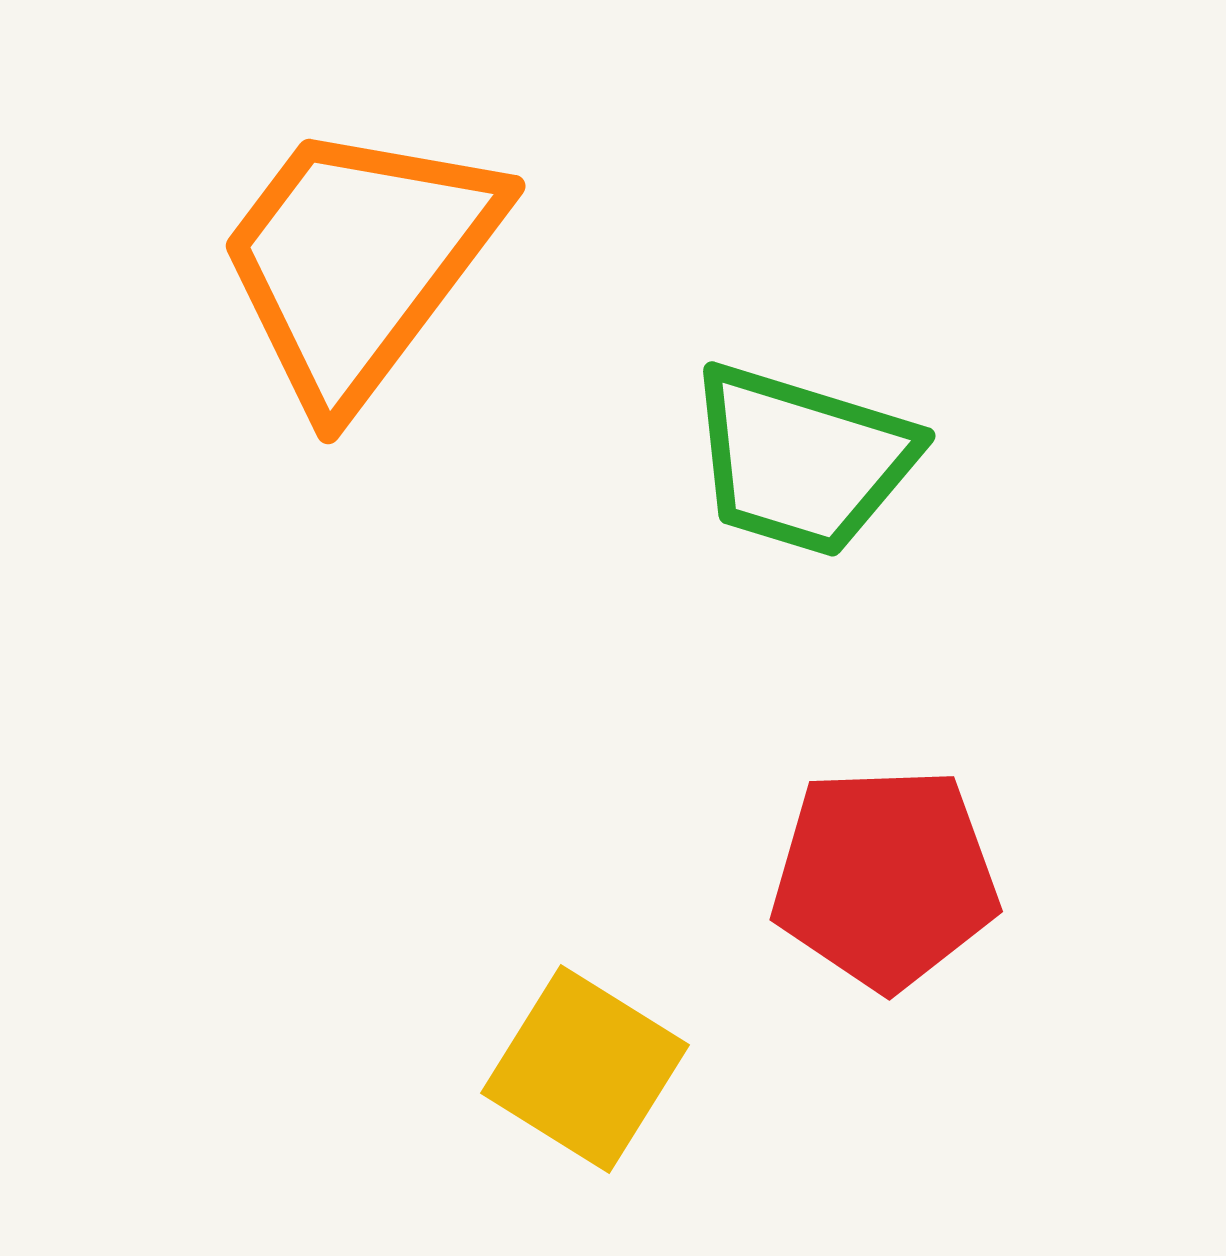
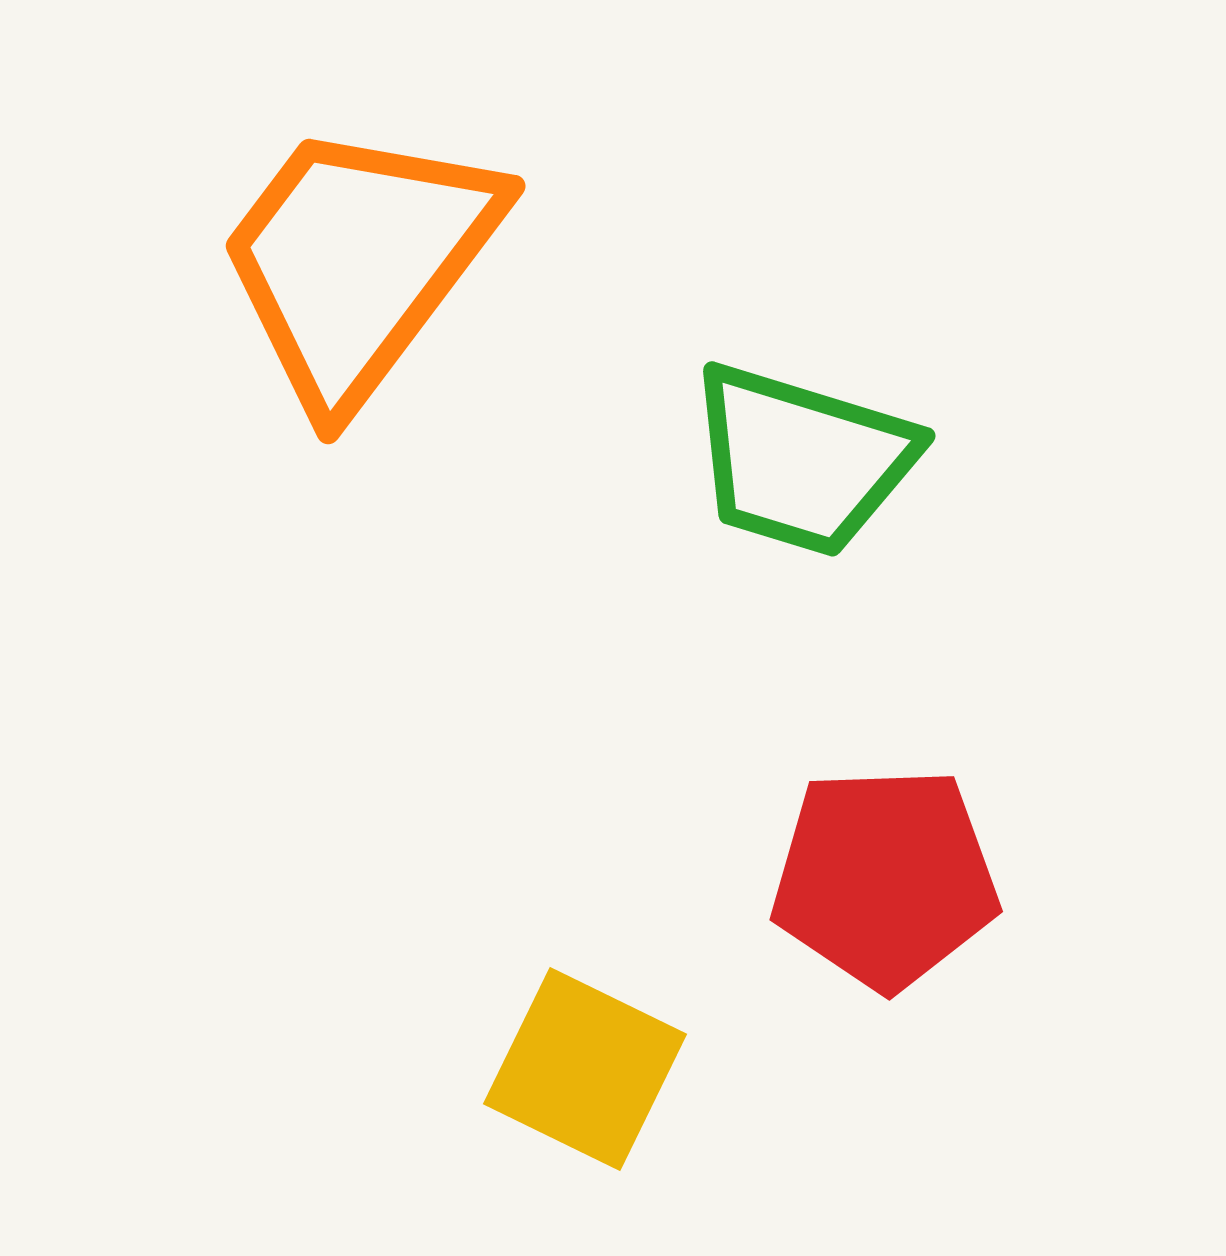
yellow square: rotated 6 degrees counterclockwise
